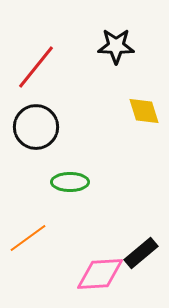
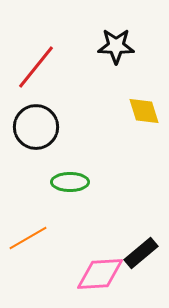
orange line: rotated 6 degrees clockwise
